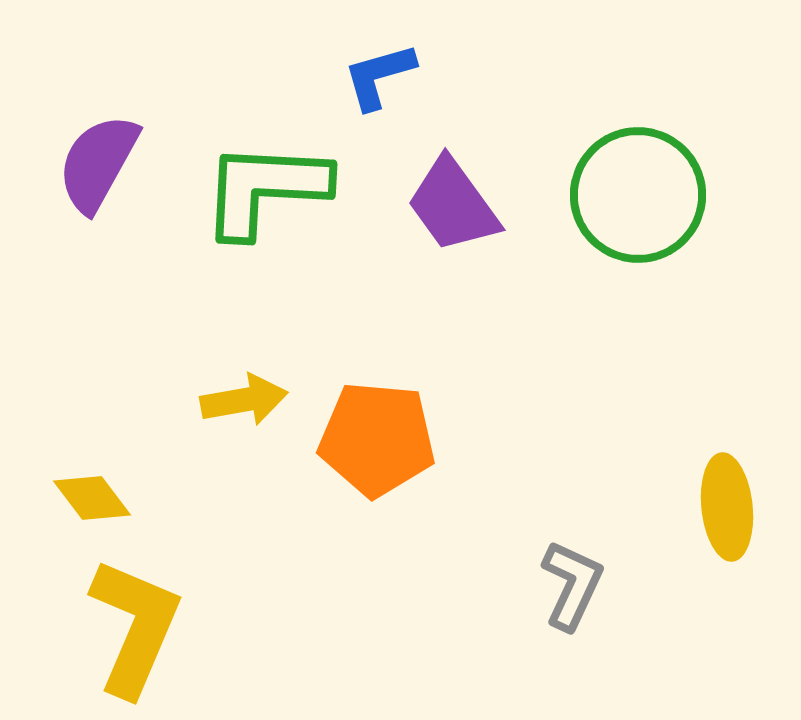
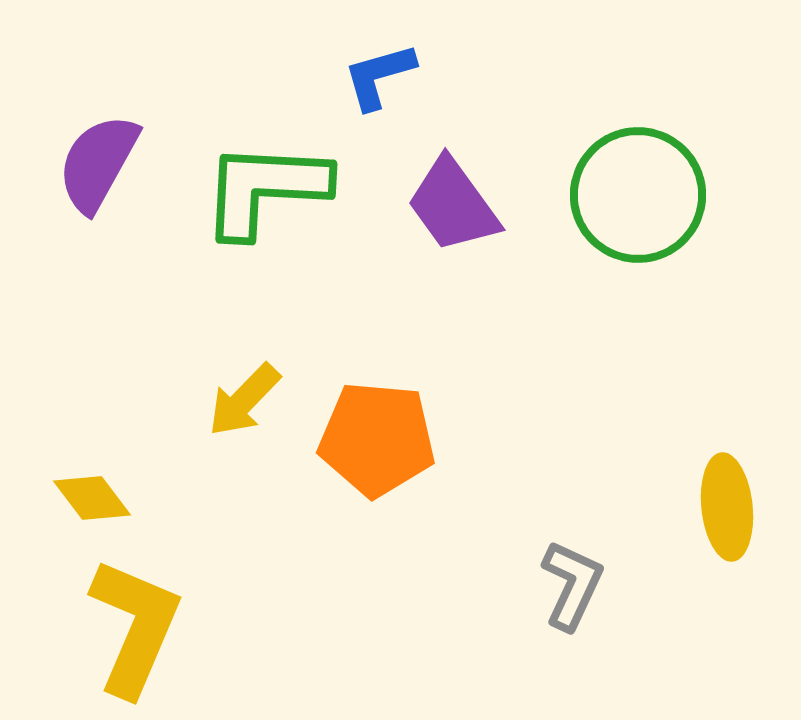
yellow arrow: rotated 144 degrees clockwise
